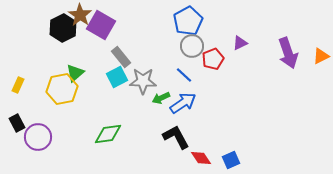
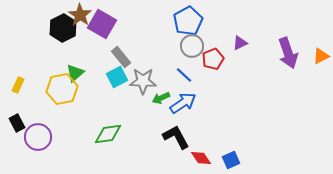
purple square: moved 1 px right, 1 px up
